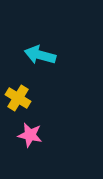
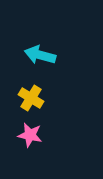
yellow cross: moved 13 px right
